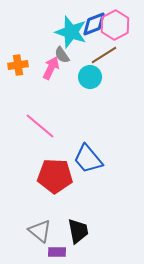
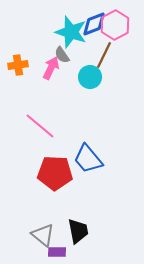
brown line: rotated 32 degrees counterclockwise
red pentagon: moved 3 px up
gray triangle: moved 3 px right, 4 px down
